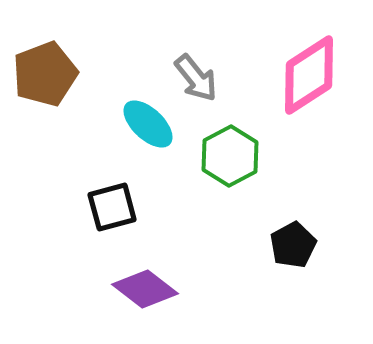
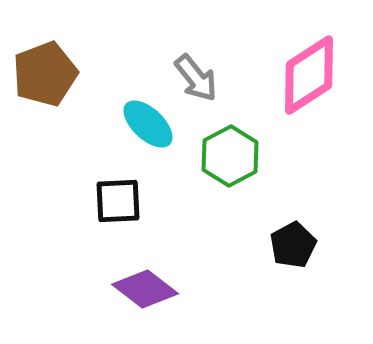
black square: moved 6 px right, 6 px up; rotated 12 degrees clockwise
